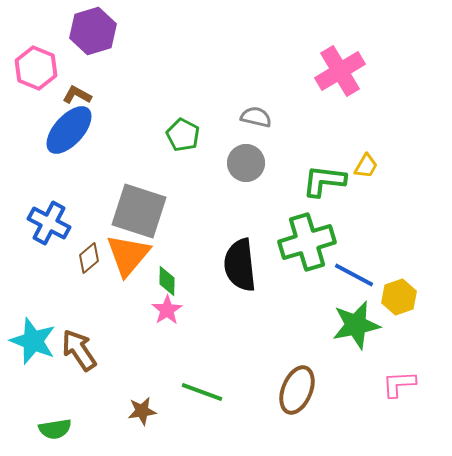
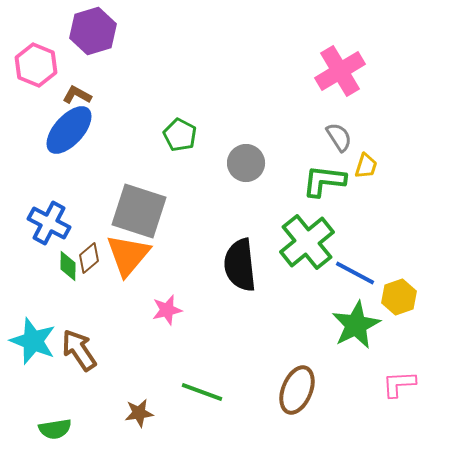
pink hexagon: moved 3 px up
gray semicircle: moved 83 px right, 20 px down; rotated 44 degrees clockwise
green pentagon: moved 3 px left
yellow trapezoid: rotated 12 degrees counterclockwise
green cross: rotated 22 degrees counterclockwise
blue line: moved 1 px right, 2 px up
green diamond: moved 99 px left, 15 px up
pink star: rotated 20 degrees clockwise
green star: rotated 15 degrees counterclockwise
brown star: moved 3 px left, 2 px down
